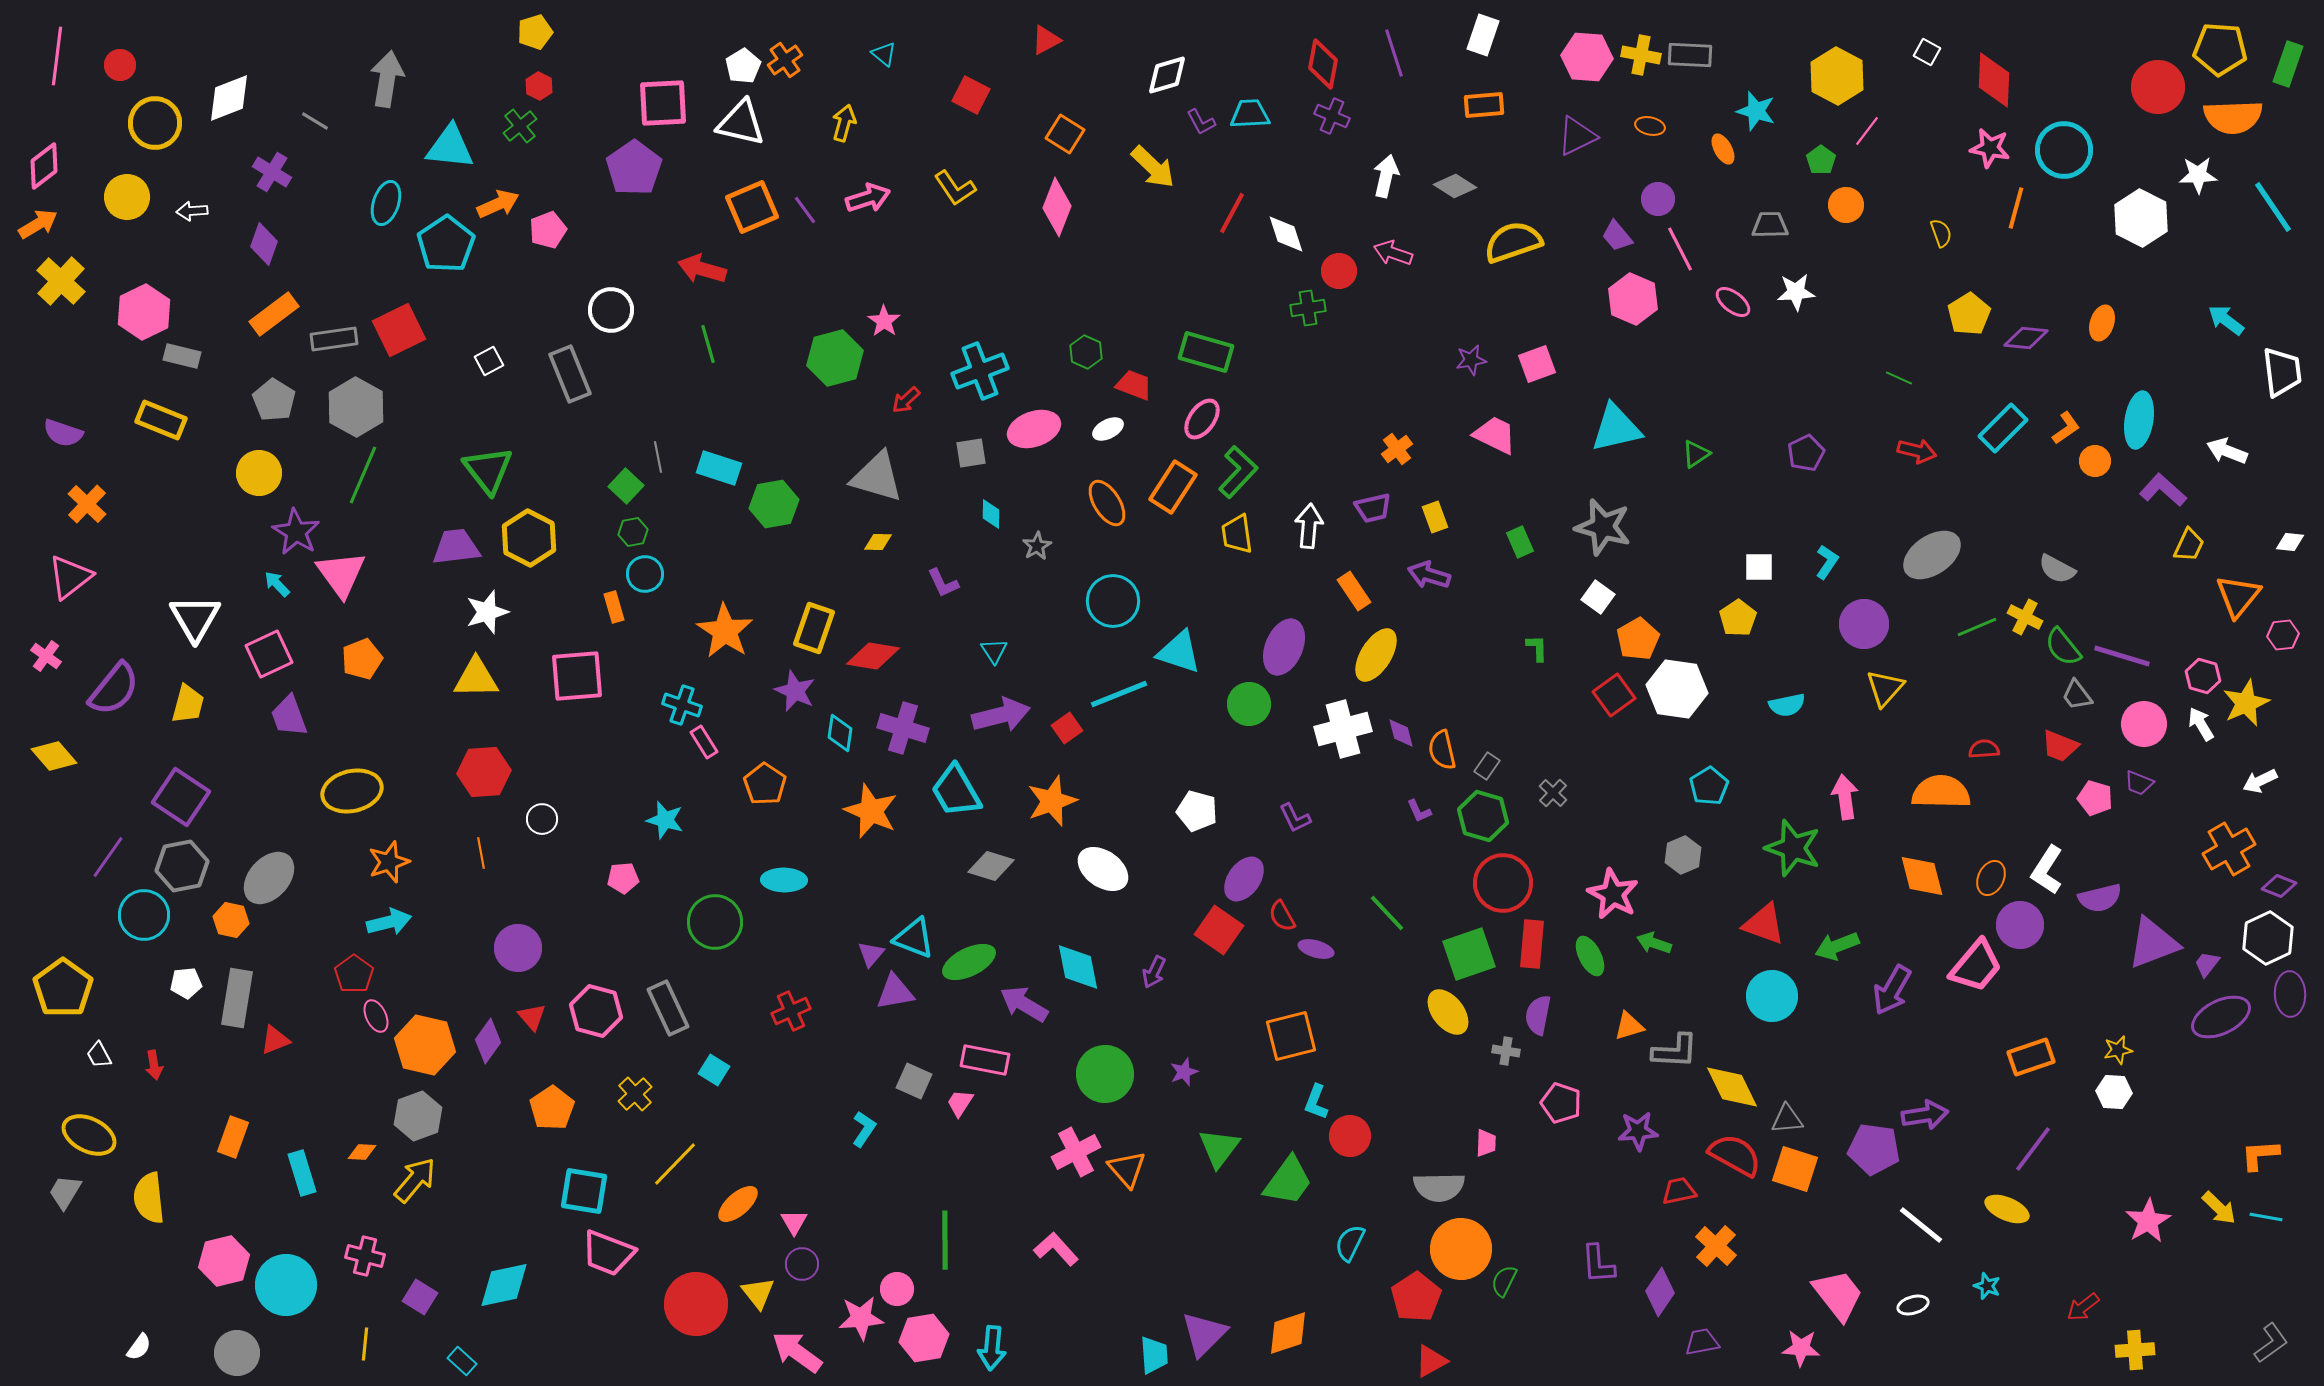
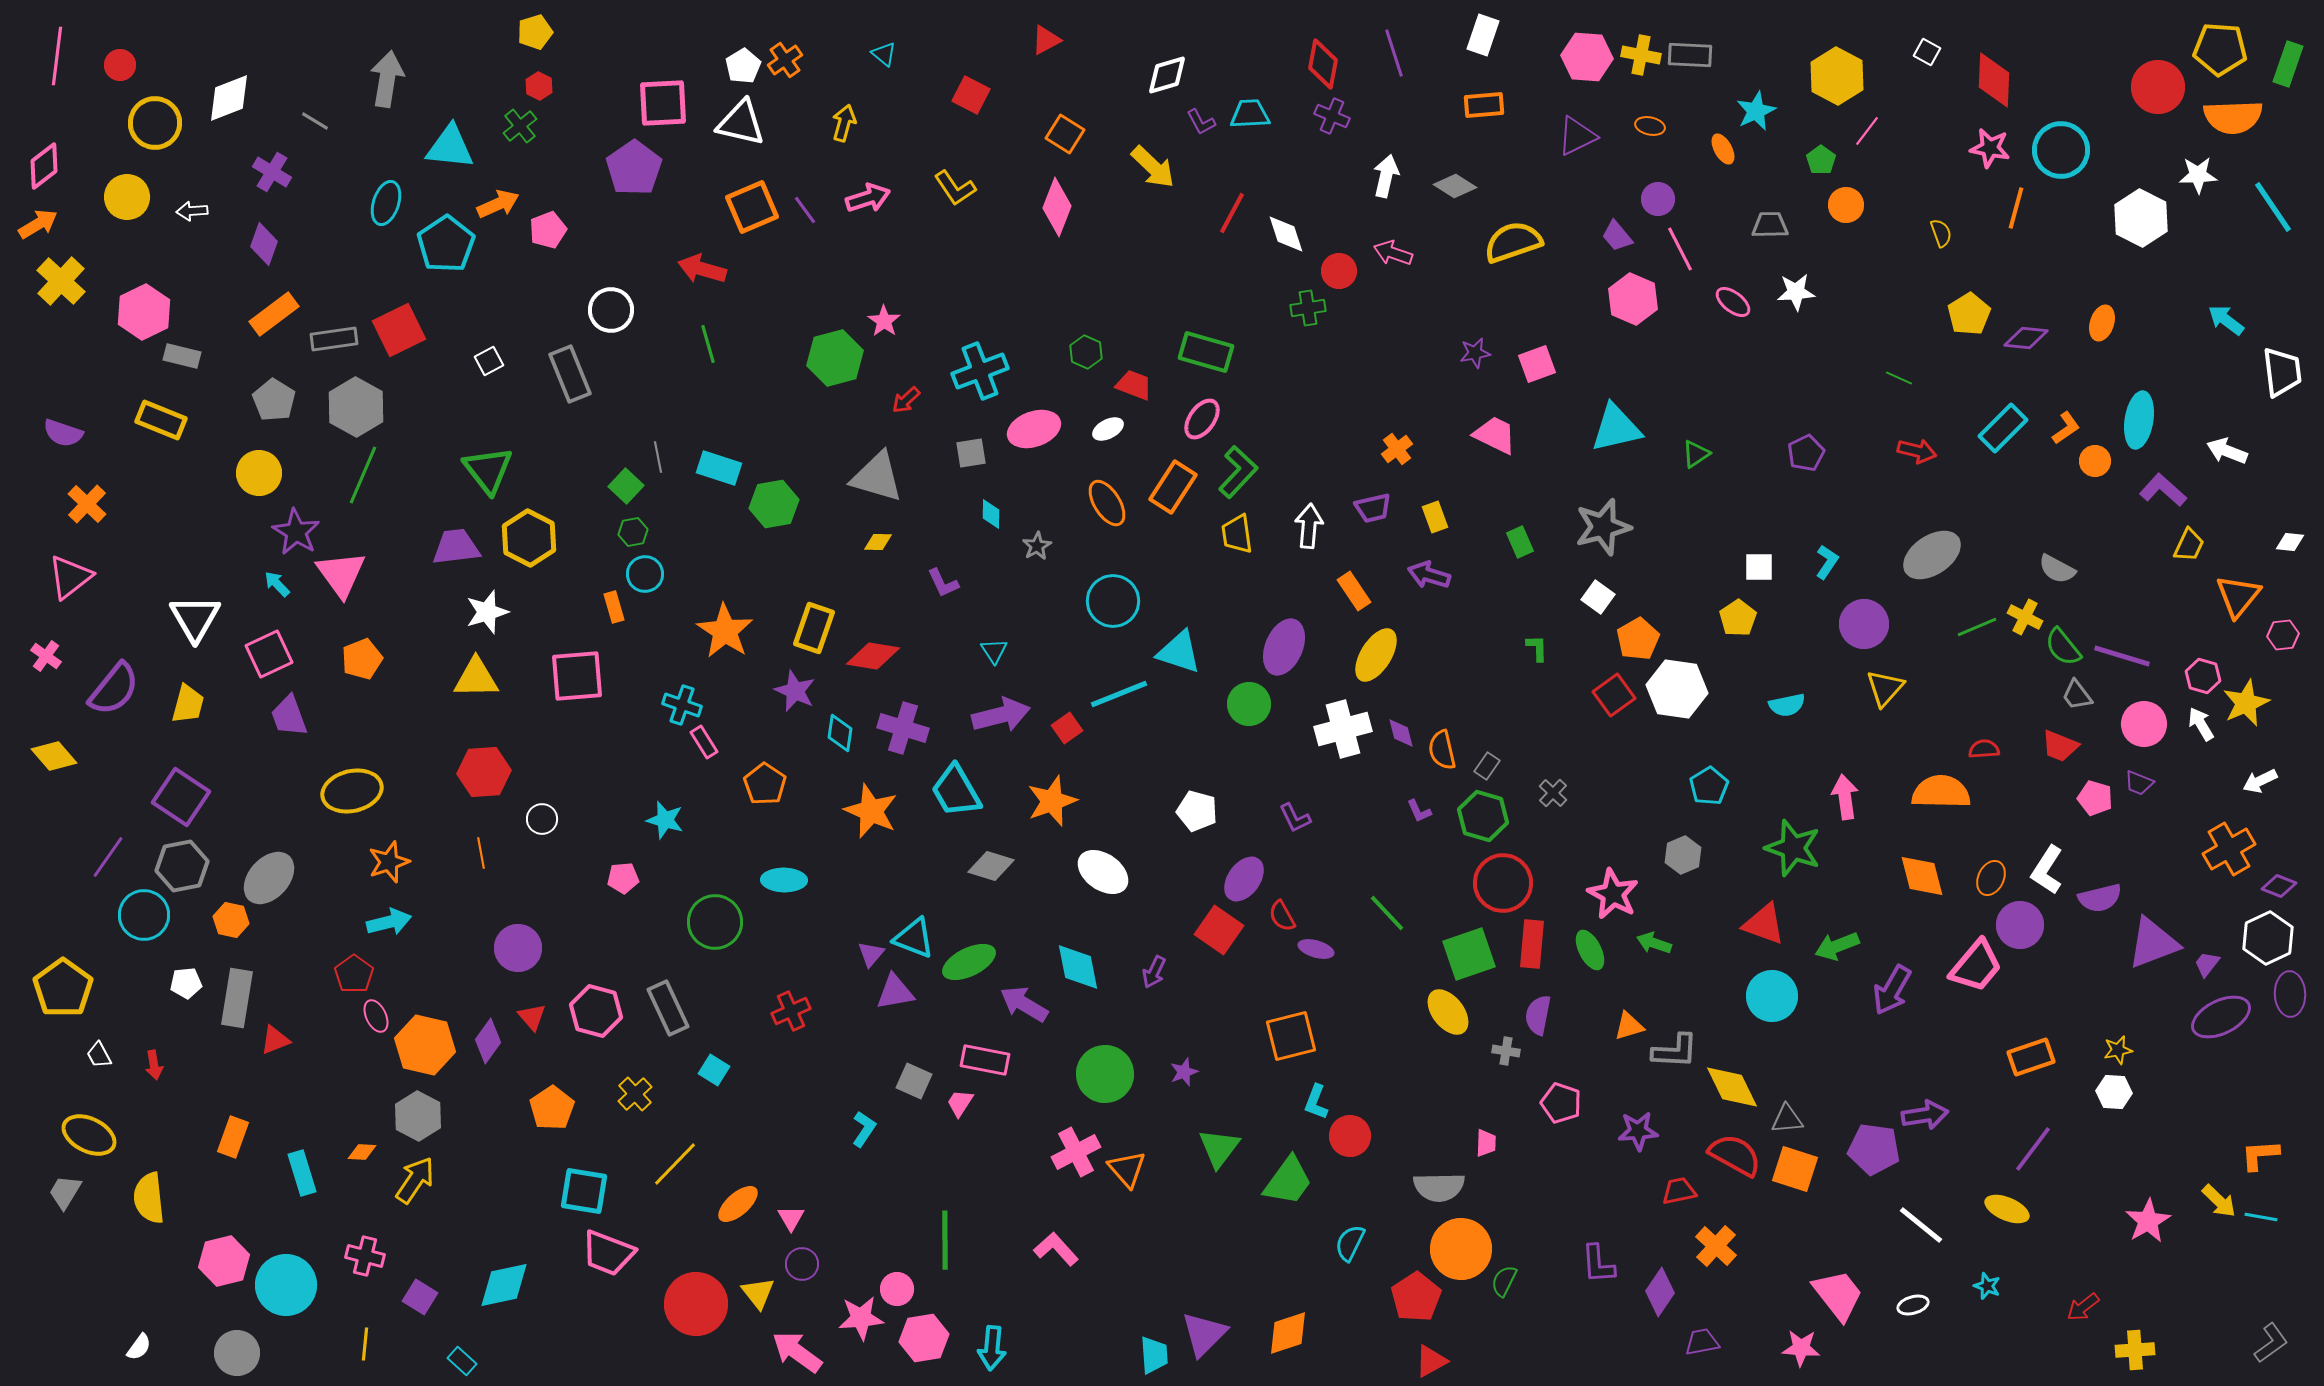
cyan star at (1756, 111): rotated 30 degrees clockwise
cyan circle at (2064, 150): moved 3 px left
purple star at (1471, 360): moved 4 px right, 7 px up
gray star at (1603, 527): rotated 30 degrees counterclockwise
white ellipse at (1103, 869): moved 3 px down
green ellipse at (1590, 956): moved 6 px up
gray hexagon at (418, 1116): rotated 12 degrees counterclockwise
yellow arrow at (415, 1180): rotated 6 degrees counterclockwise
yellow arrow at (2219, 1208): moved 7 px up
cyan line at (2266, 1217): moved 5 px left
pink triangle at (794, 1222): moved 3 px left, 4 px up
